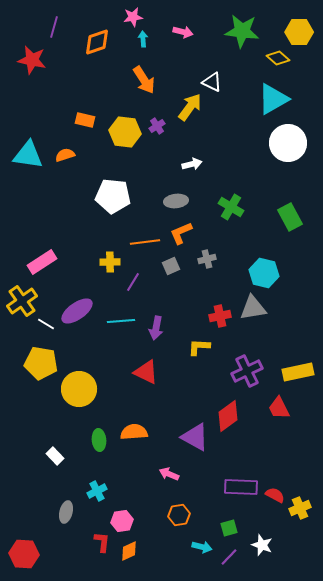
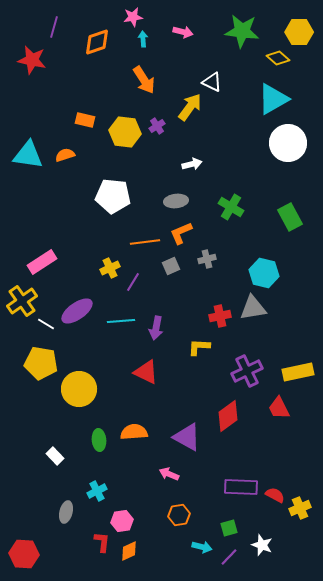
yellow cross at (110, 262): moved 6 px down; rotated 24 degrees counterclockwise
purple triangle at (195, 437): moved 8 px left
